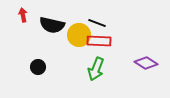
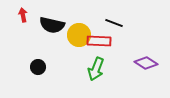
black line: moved 17 px right
